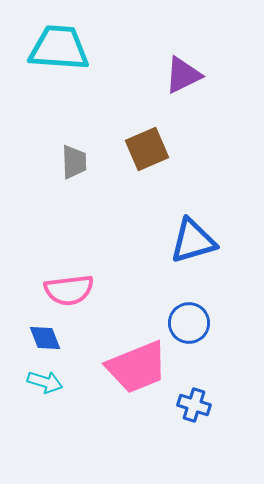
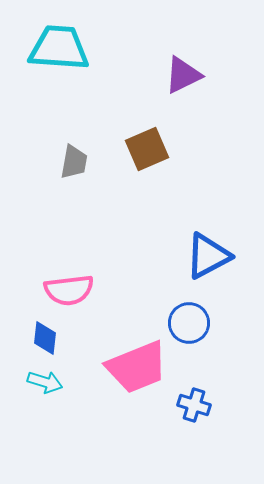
gray trapezoid: rotated 12 degrees clockwise
blue triangle: moved 15 px right, 15 px down; rotated 12 degrees counterclockwise
blue diamond: rotated 28 degrees clockwise
